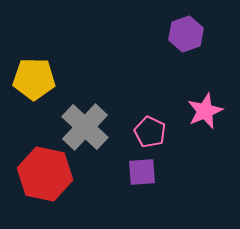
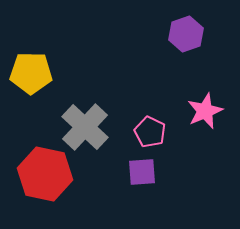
yellow pentagon: moved 3 px left, 6 px up
